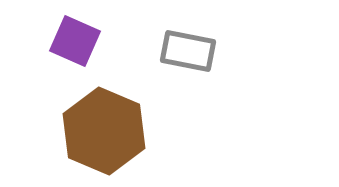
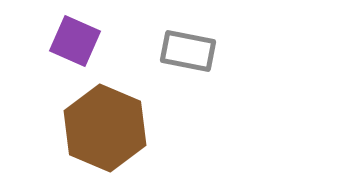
brown hexagon: moved 1 px right, 3 px up
